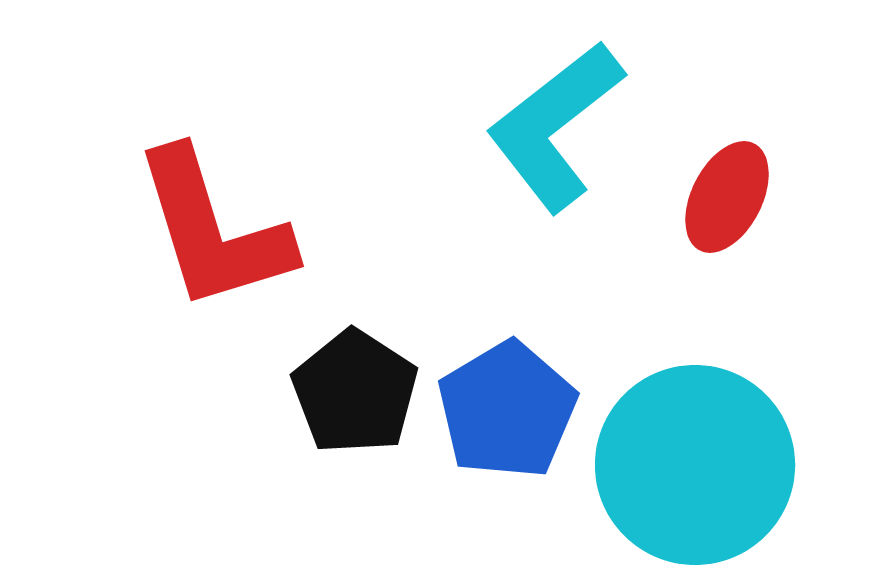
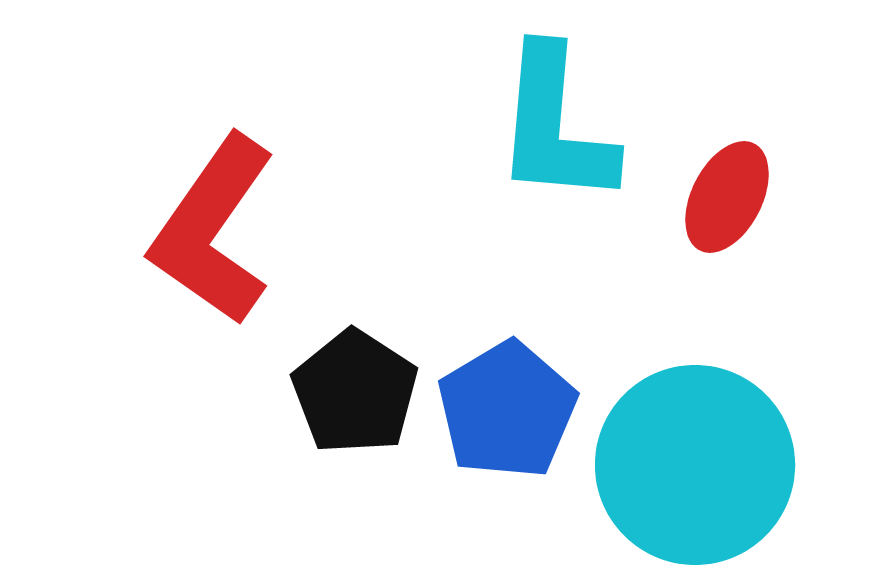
cyan L-shape: rotated 47 degrees counterclockwise
red L-shape: rotated 52 degrees clockwise
